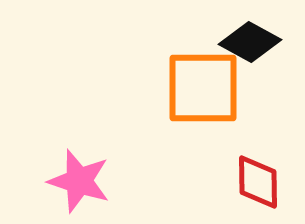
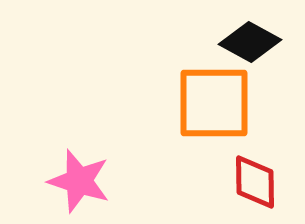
orange square: moved 11 px right, 15 px down
red diamond: moved 3 px left
